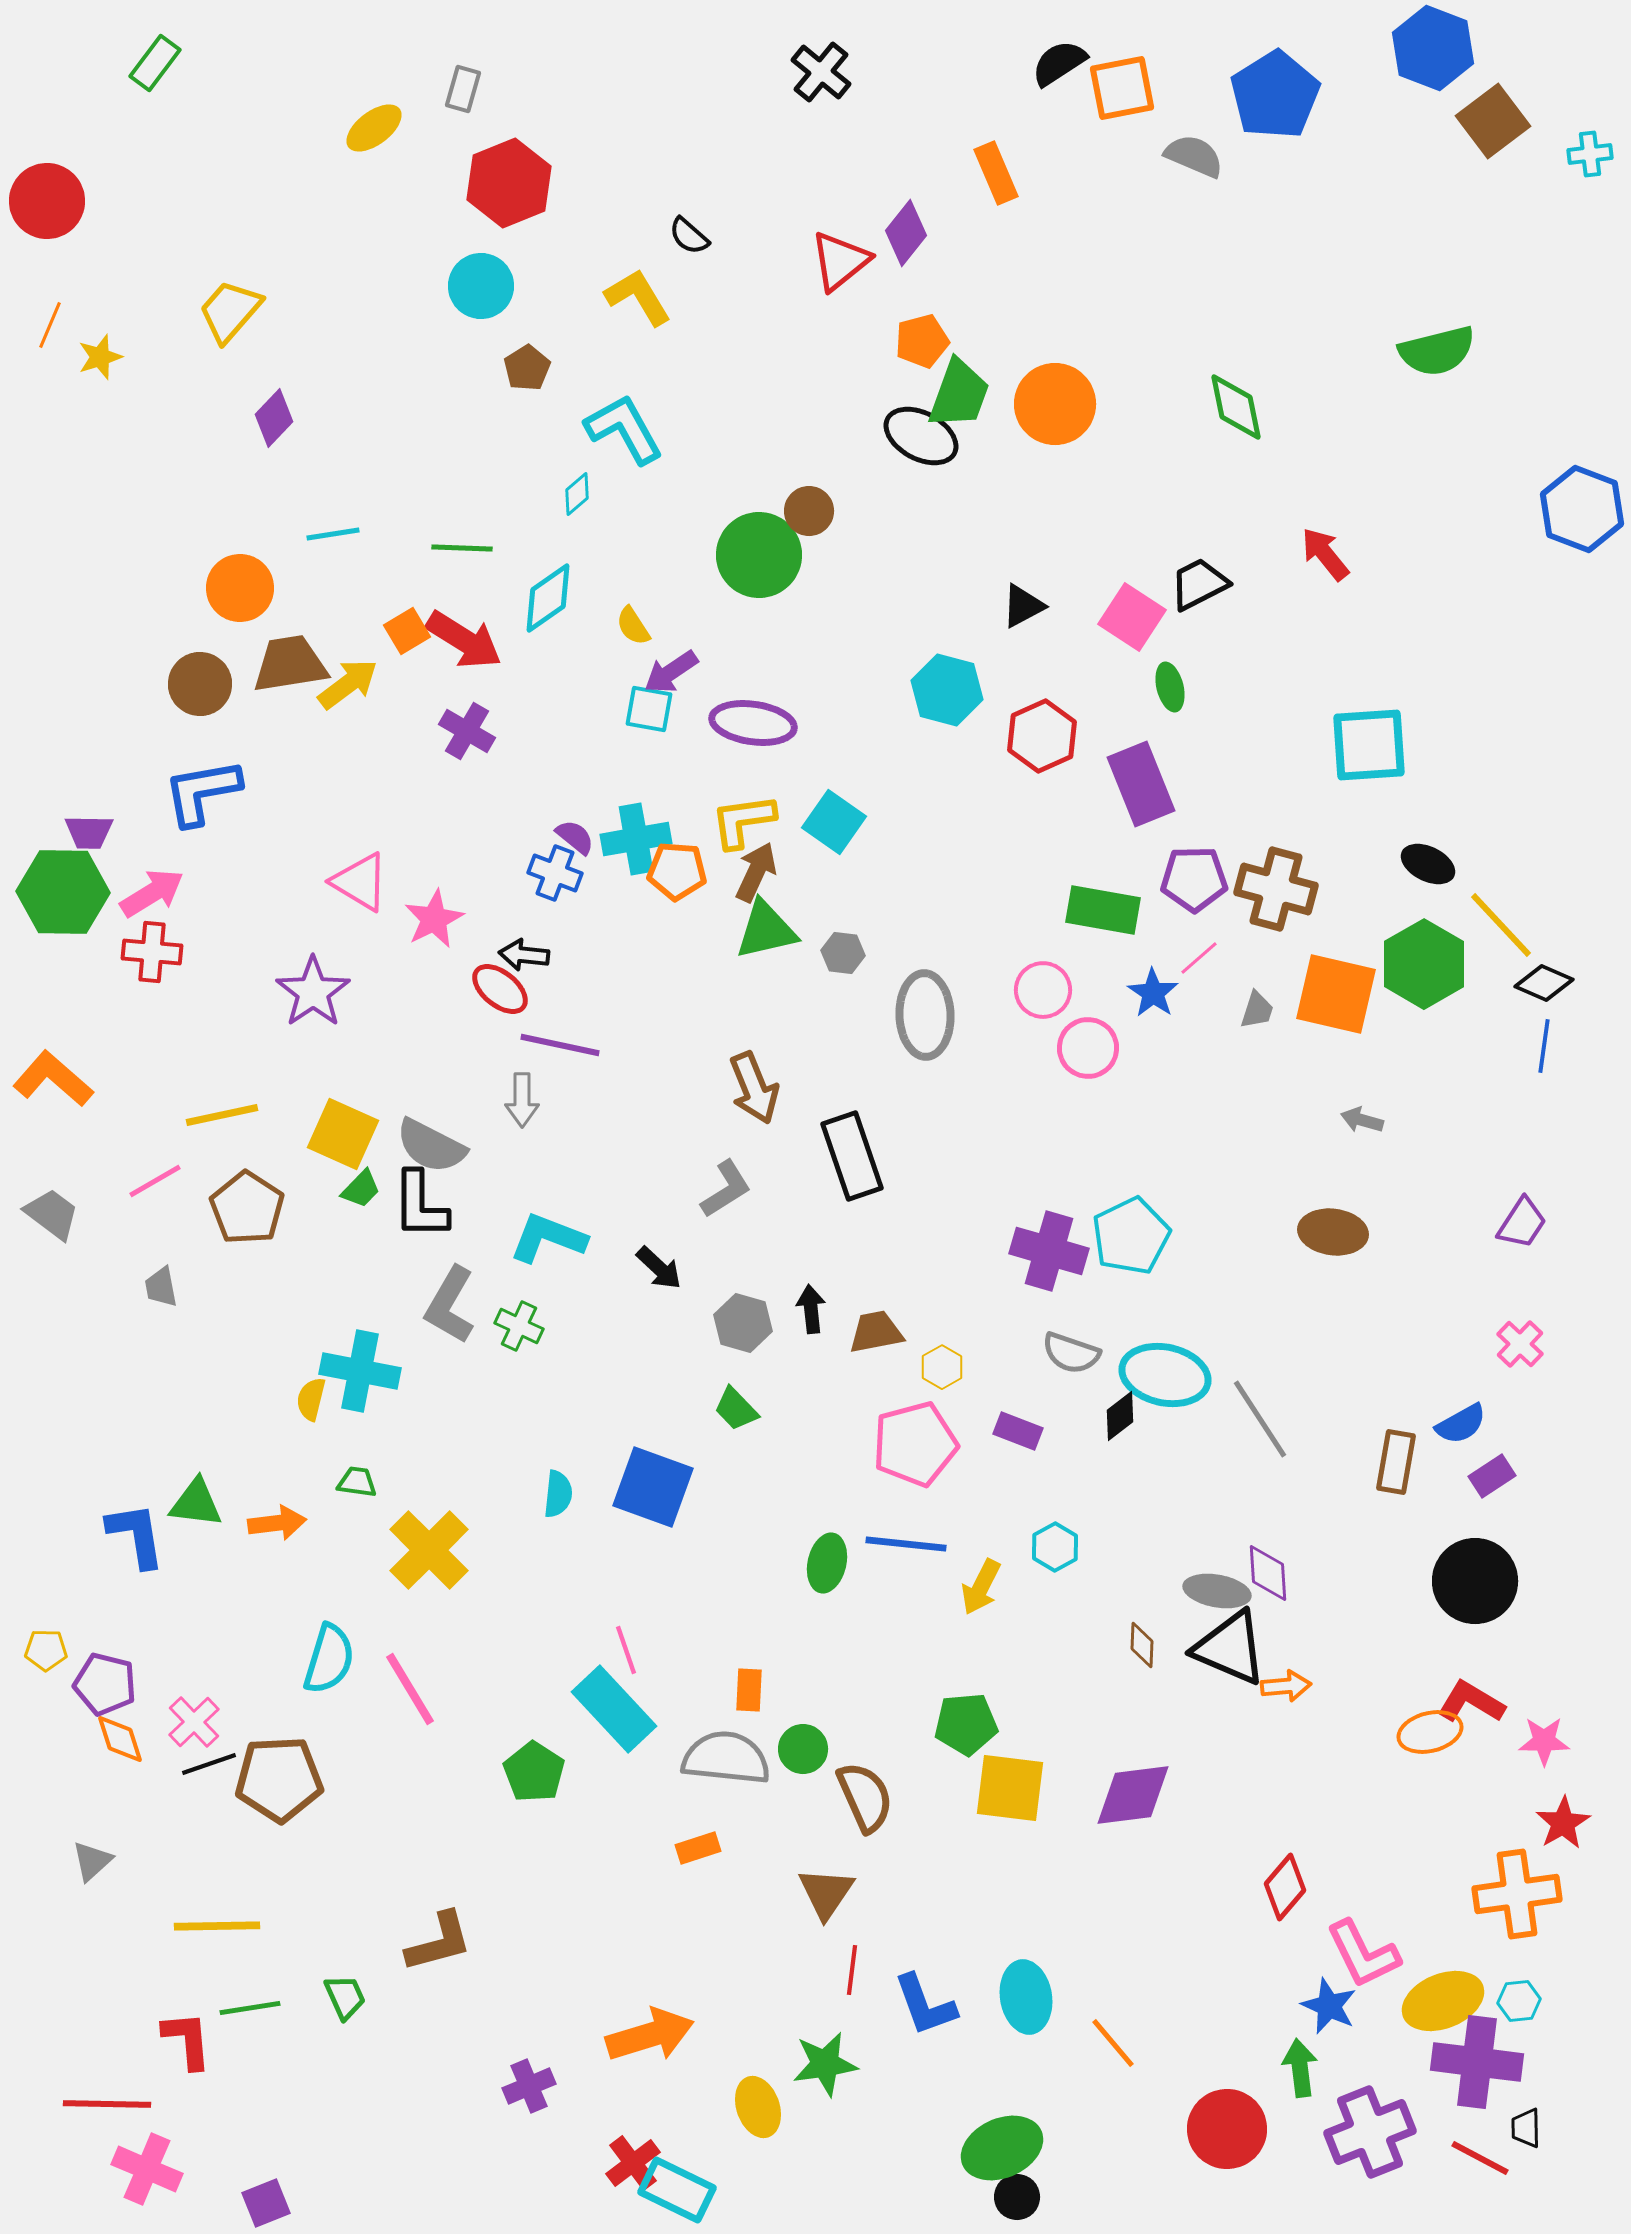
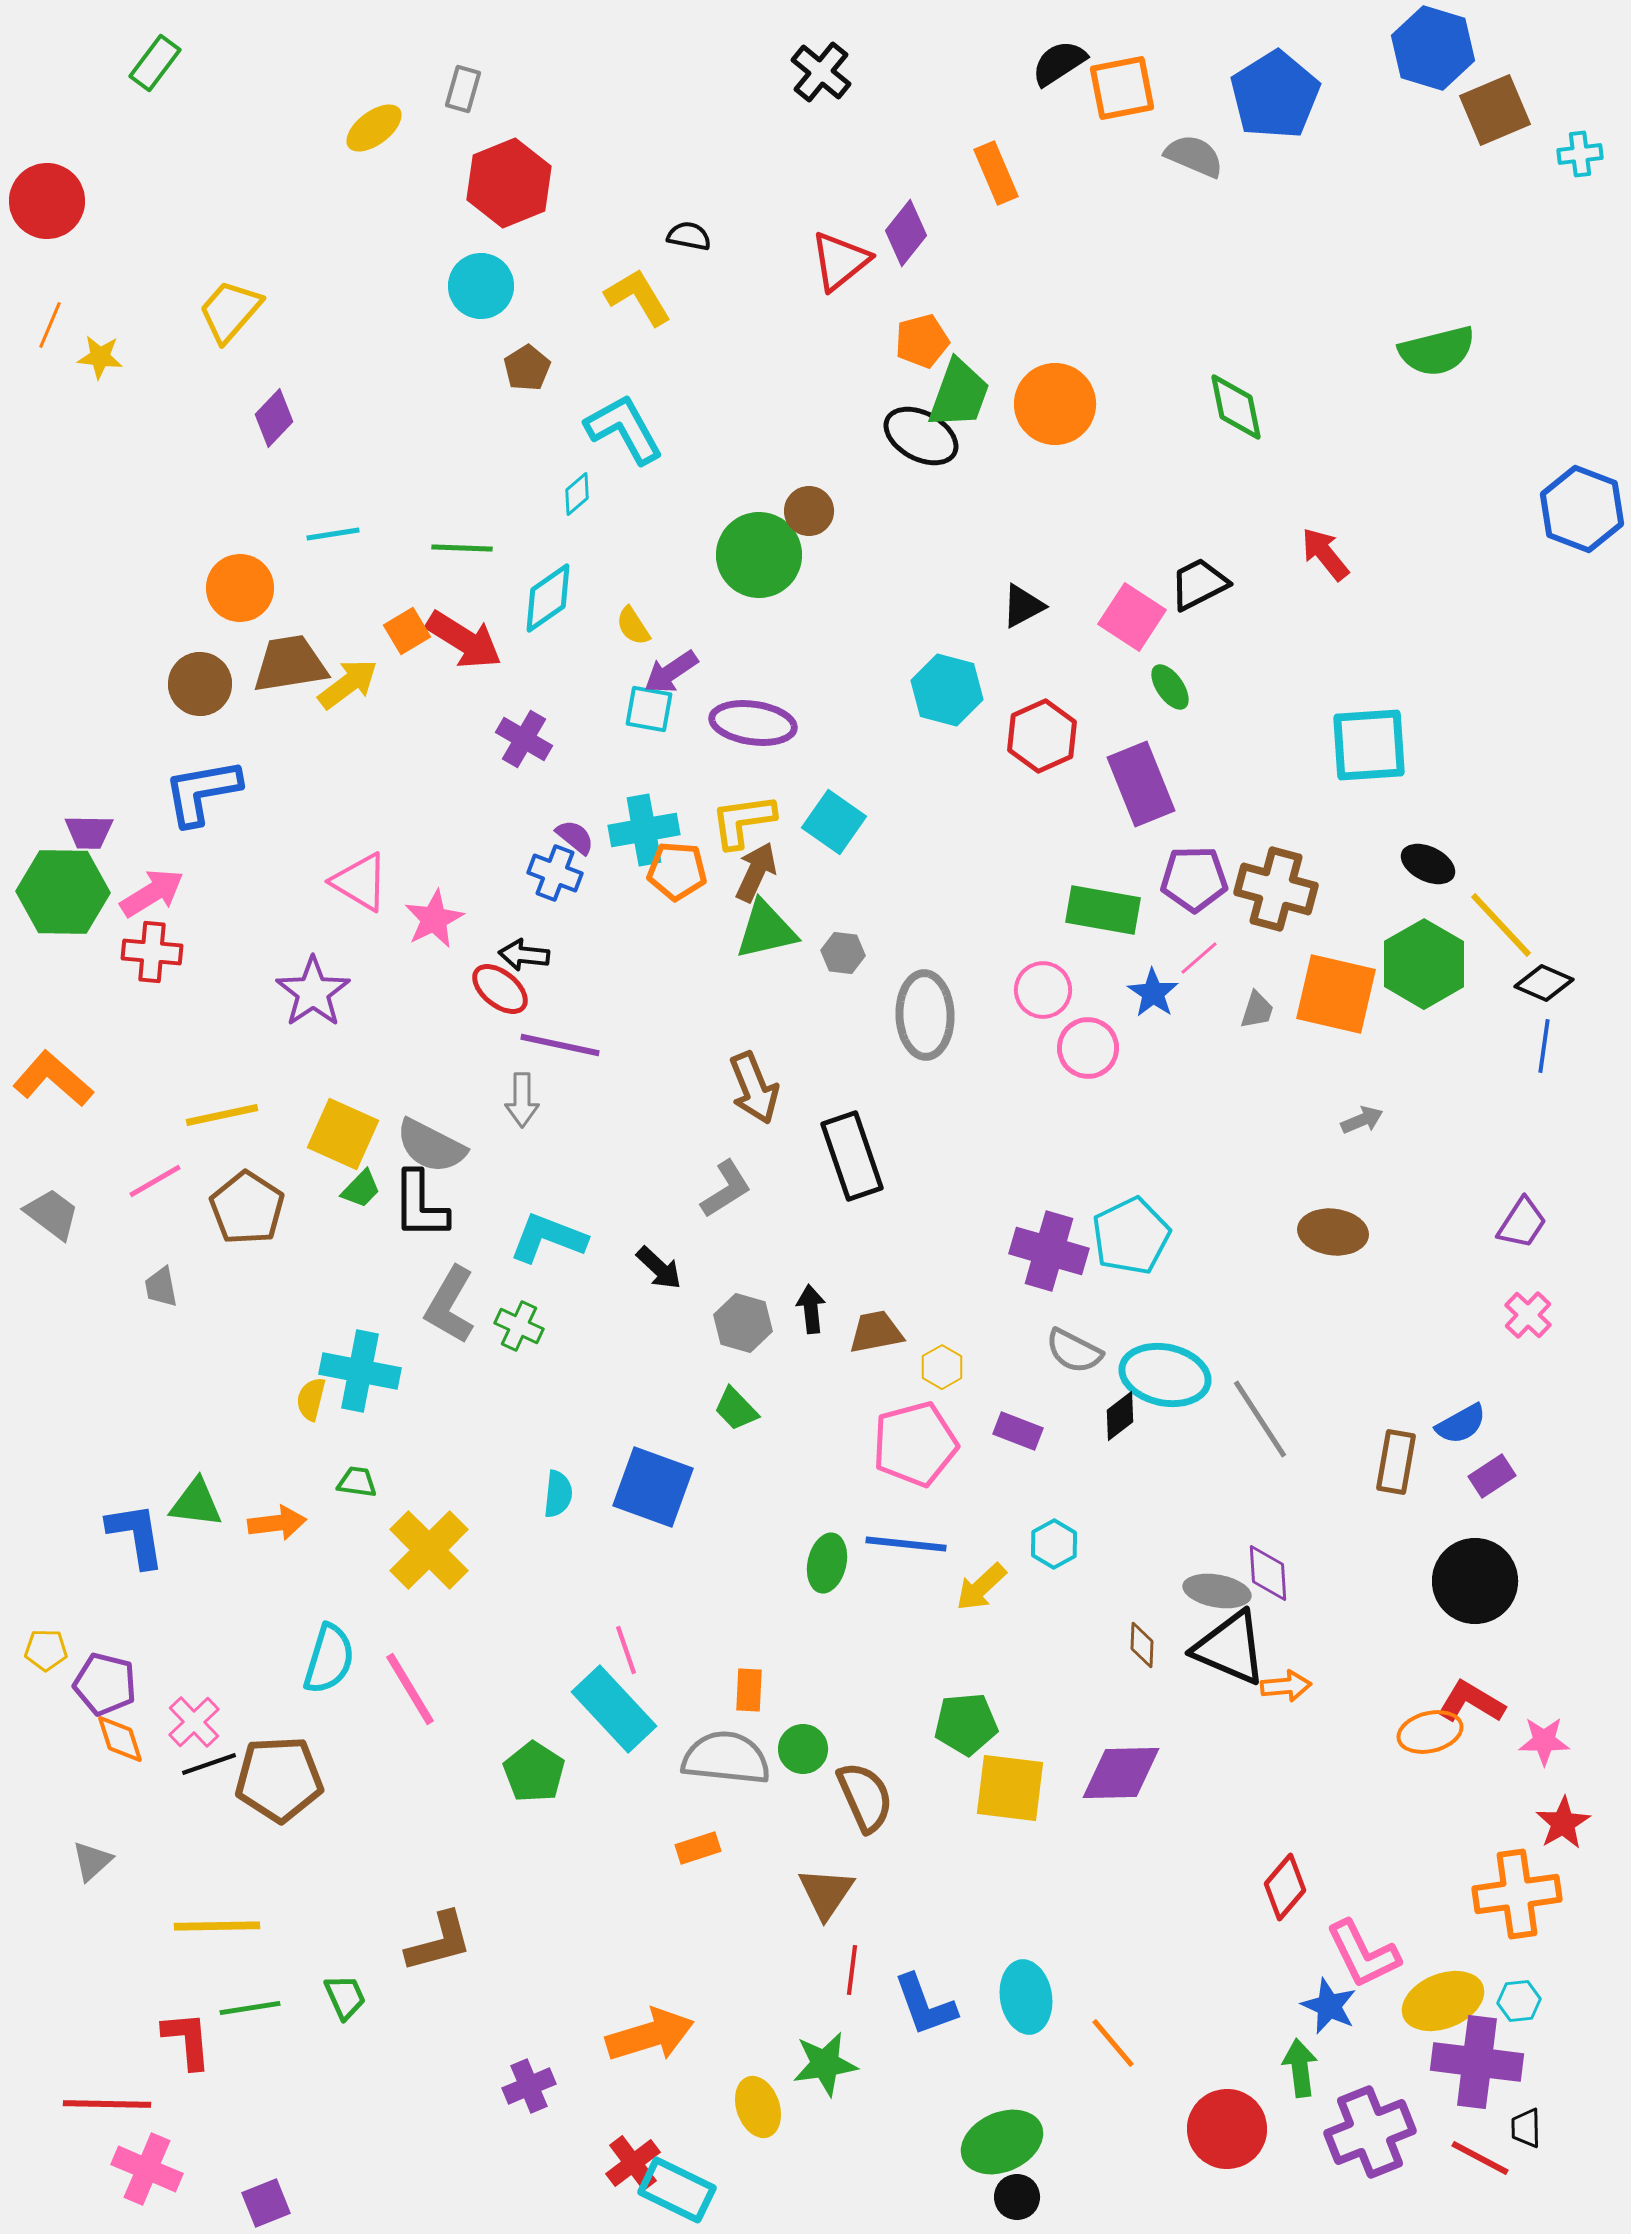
blue hexagon at (1433, 48): rotated 4 degrees counterclockwise
brown square at (1493, 121): moved 2 px right, 11 px up; rotated 14 degrees clockwise
cyan cross at (1590, 154): moved 10 px left
black semicircle at (689, 236): rotated 150 degrees clockwise
yellow star at (100, 357): rotated 24 degrees clockwise
green ellipse at (1170, 687): rotated 21 degrees counterclockwise
purple cross at (467, 731): moved 57 px right, 8 px down
cyan cross at (636, 839): moved 8 px right, 9 px up
gray arrow at (1362, 1120): rotated 141 degrees clockwise
pink cross at (1520, 1344): moved 8 px right, 29 px up
gray semicircle at (1071, 1353): moved 3 px right, 2 px up; rotated 8 degrees clockwise
cyan hexagon at (1055, 1547): moved 1 px left, 3 px up
yellow arrow at (981, 1587): rotated 20 degrees clockwise
purple diamond at (1133, 1795): moved 12 px left, 22 px up; rotated 6 degrees clockwise
green ellipse at (1002, 2148): moved 6 px up
